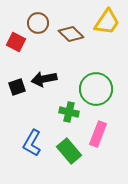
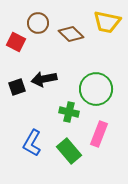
yellow trapezoid: rotated 68 degrees clockwise
pink rectangle: moved 1 px right
